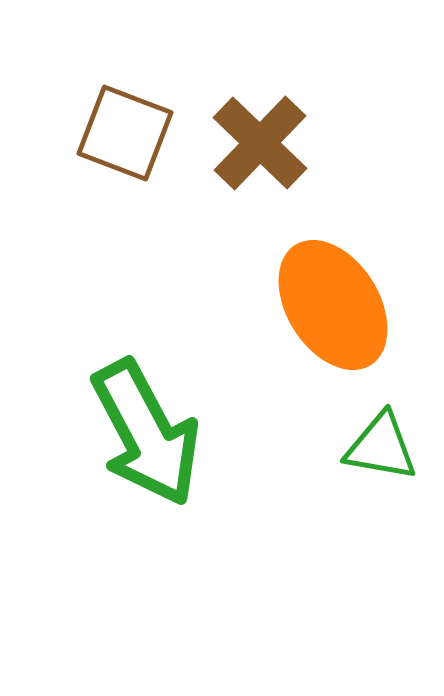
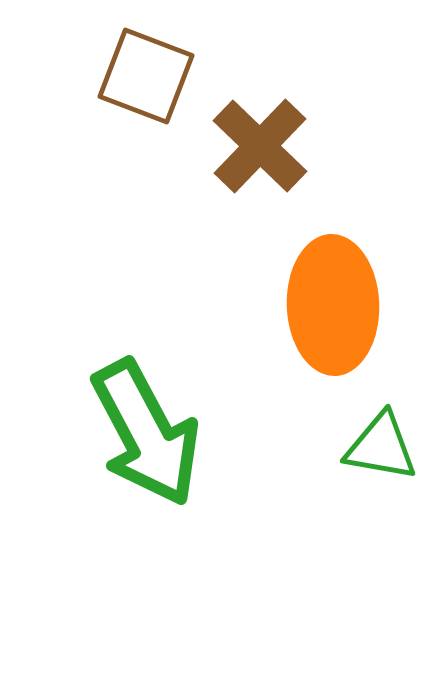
brown square: moved 21 px right, 57 px up
brown cross: moved 3 px down
orange ellipse: rotated 30 degrees clockwise
